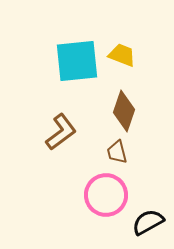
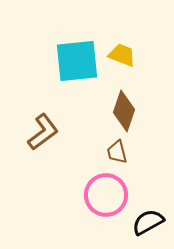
brown L-shape: moved 18 px left
